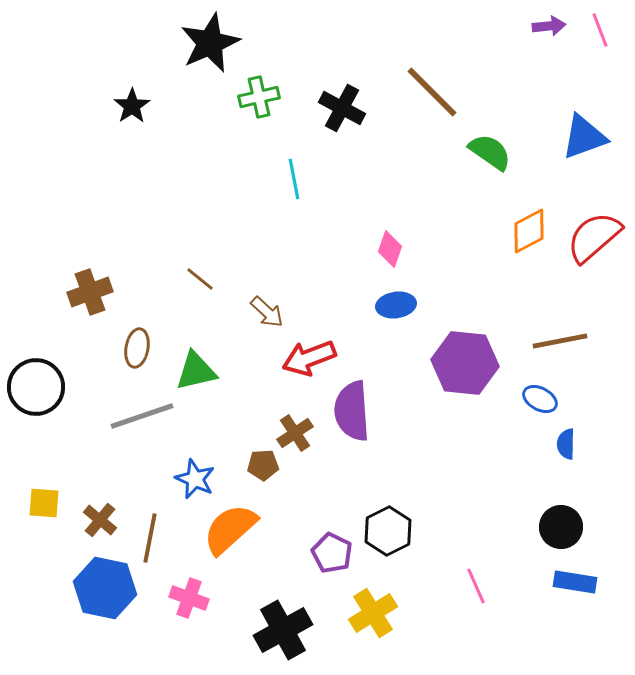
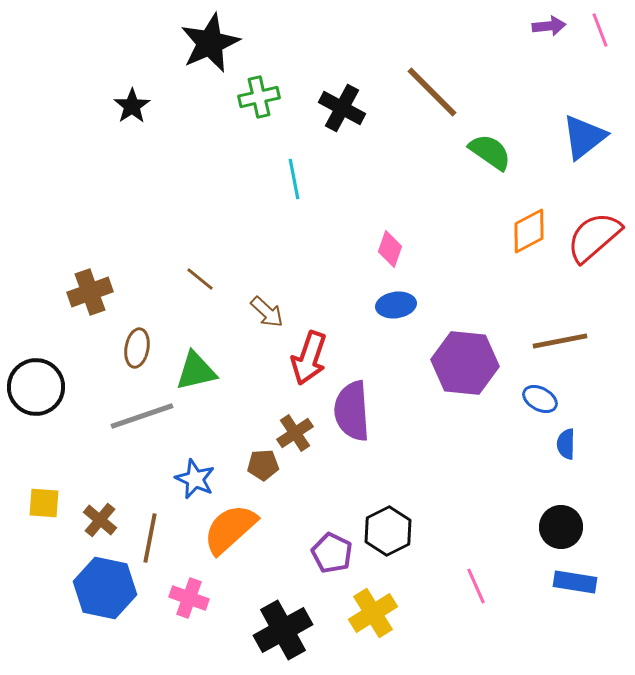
blue triangle at (584, 137): rotated 18 degrees counterclockwise
red arrow at (309, 358): rotated 50 degrees counterclockwise
